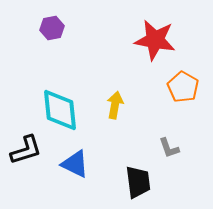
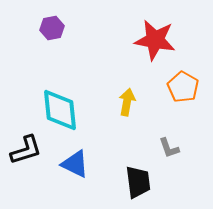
yellow arrow: moved 12 px right, 3 px up
